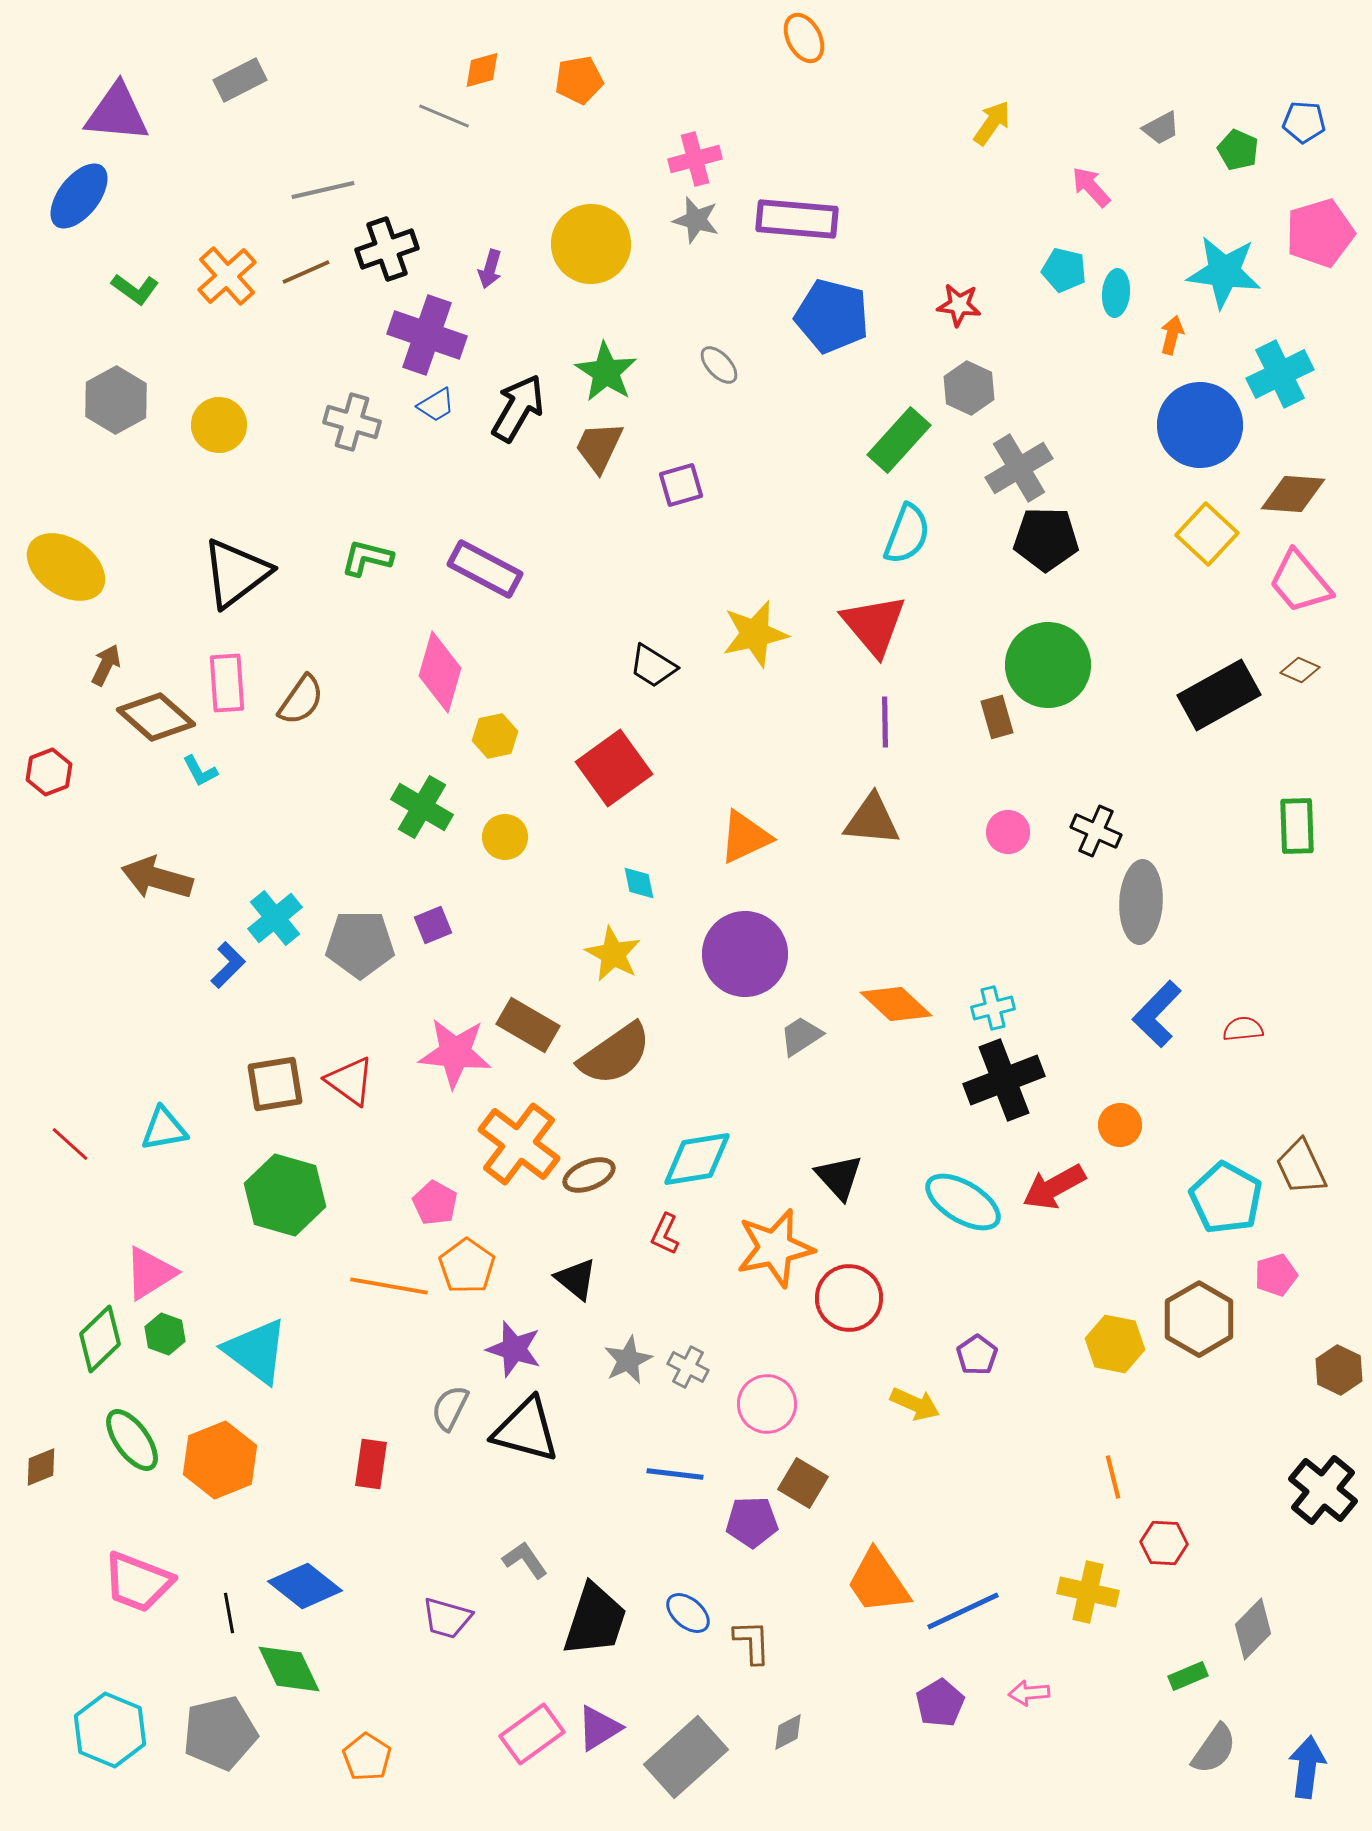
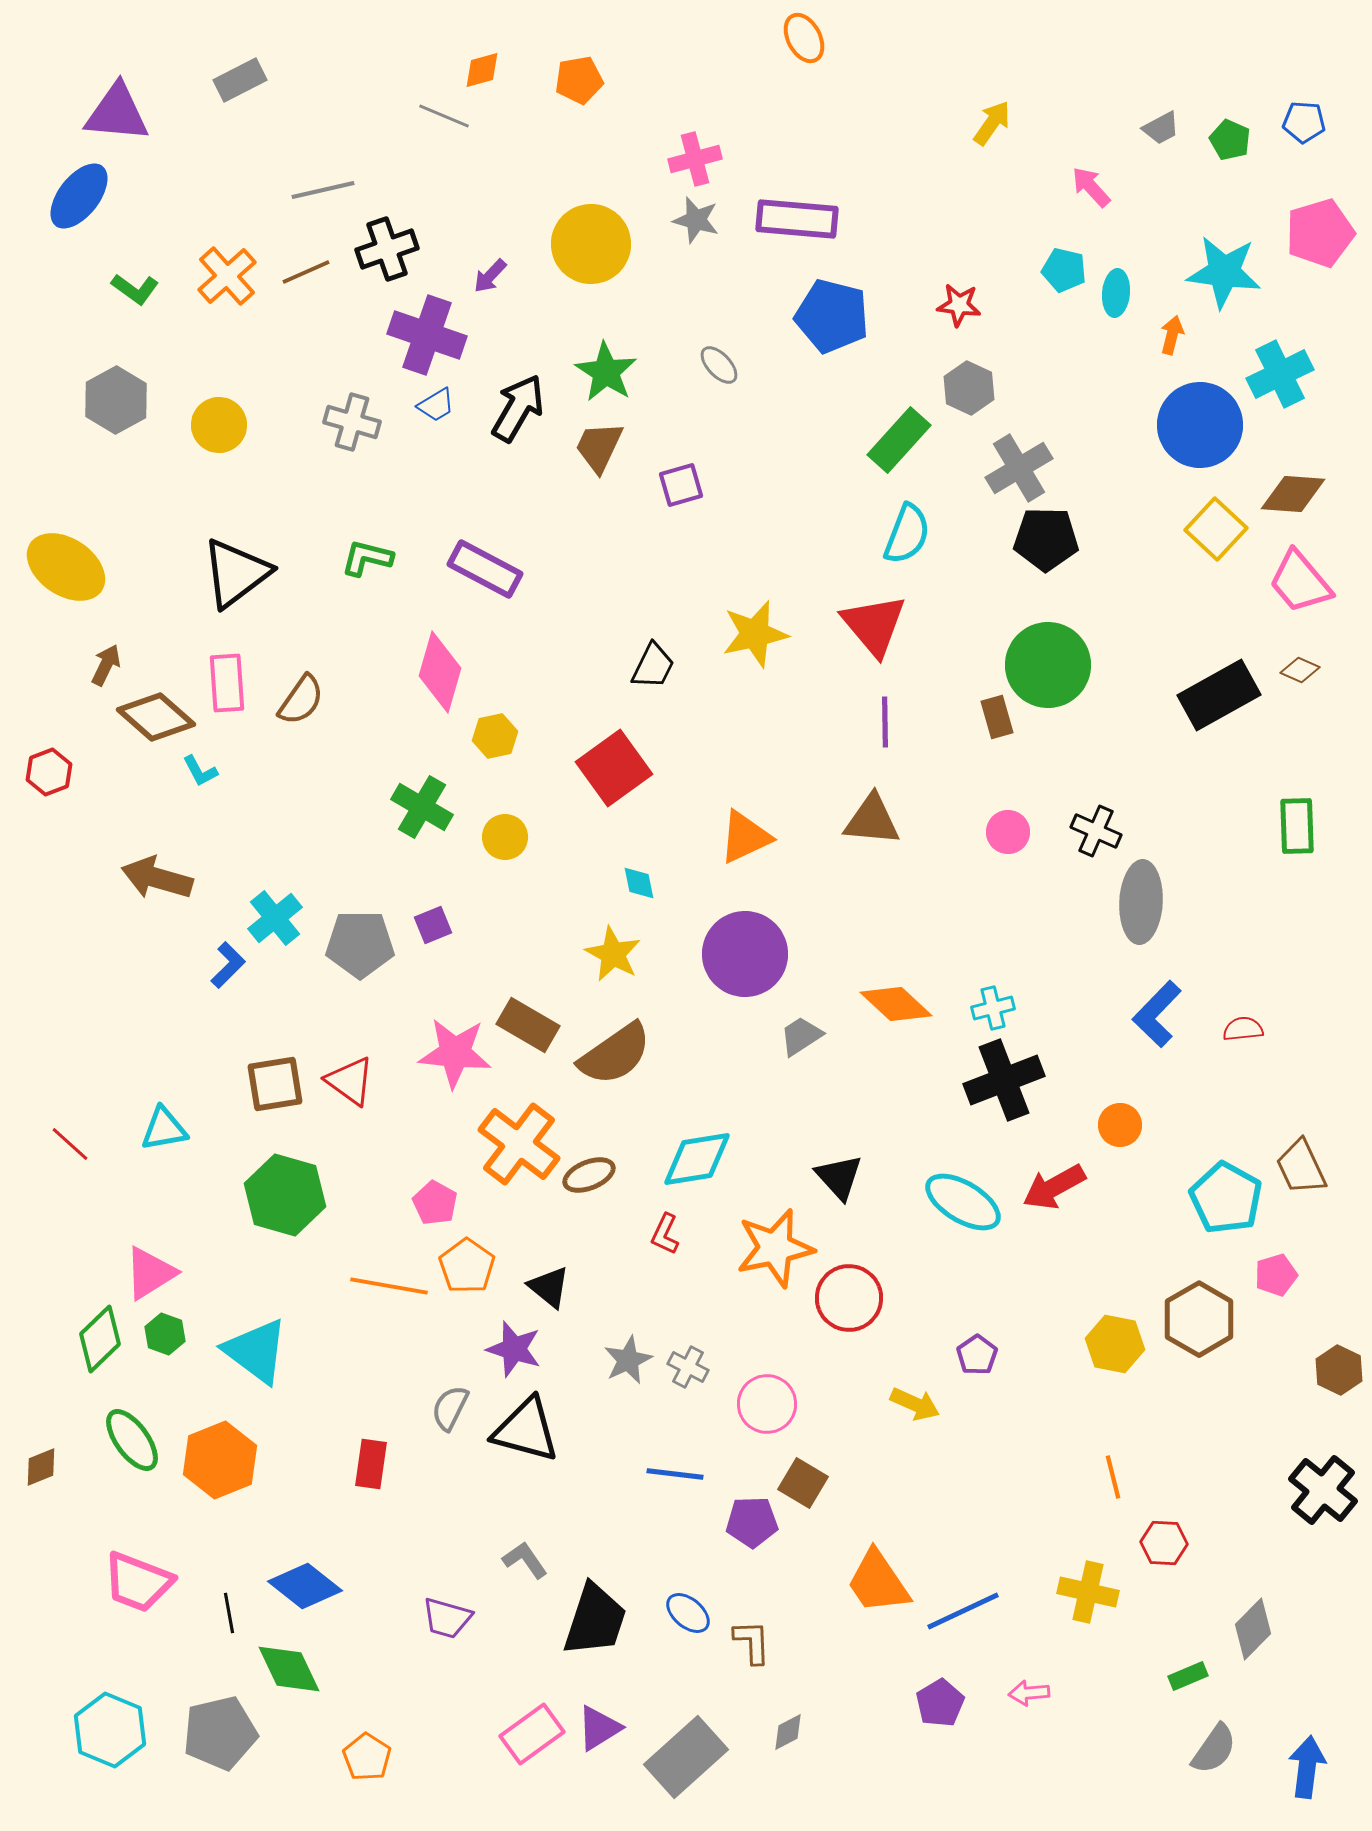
green pentagon at (1238, 150): moved 8 px left, 10 px up
purple arrow at (490, 269): moved 7 px down; rotated 27 degrees clockwise
yellow square at (1207, 534): moved 9 px right, 5 px up
black trapezoid at (653, 666): rotated 96 degrees counterclockwise
black triangle at (576, 1279): moved 27 px left, 8 px down
